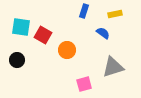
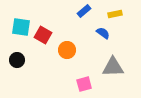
blue rectangle: rotated 32 degrees clockwise
gray triangle: rotated 15 degrees clockwise
